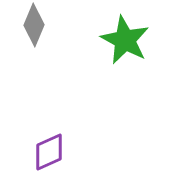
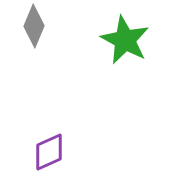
gray diamond: moved 1 px down
